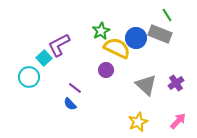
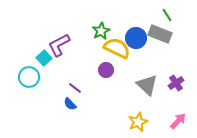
gray triangle: moved 1 px right
